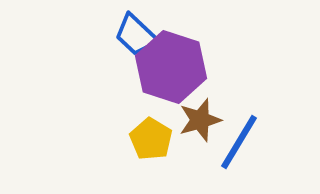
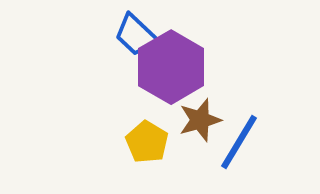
purple hexagon: rotated 12 degrees clockwise
yellow pentagon: moved 4 px left, 3 px down
